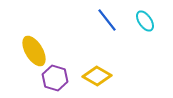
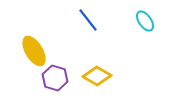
blue line: moved 19 px left
